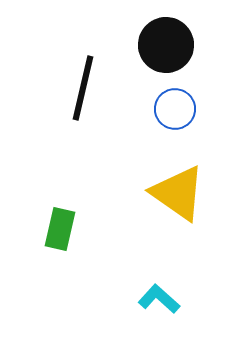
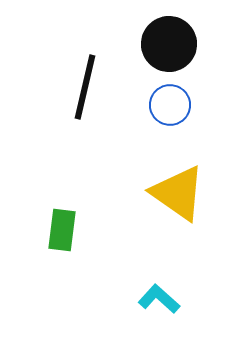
black circle: moved 3 px right, 1 px up
black line: moved 2 px right, 1 px up
blue circle: moved 5 px left, 4 px up
green rectangle: moved 2 px right, 1 px down; rotated 6 degrees counterclockwise
